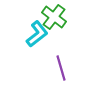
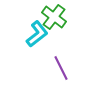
purple line: rotated 10 degrees counterclockwise
